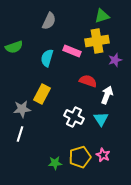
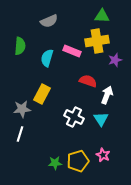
green triangle: rotated 21 degrees clockwise
gray semicircle: rotated 42 degrees clockwise
green semicircle: moved 6 px right, 1 px up; rotated 66 degrees counterclockwise
yellow pentagon: moved 2 px left, 4 px down
